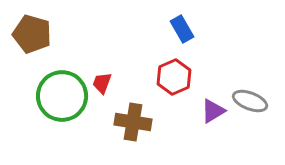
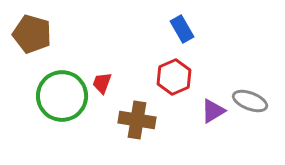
brown cross: moved 4 px right, 2 px up
